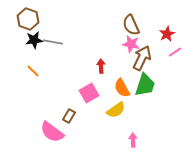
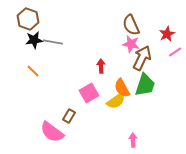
yellow semicircle: moved 9 px up
